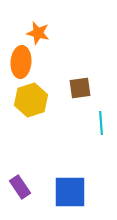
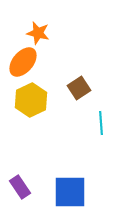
orange ellipse: moved 2 px right; rotated 36 degrees clockwise
brown square: moved 1 px left; rotated 25 degrees counterclockwise
yellow hexagon: rotated 8 degrees counterclockwise
